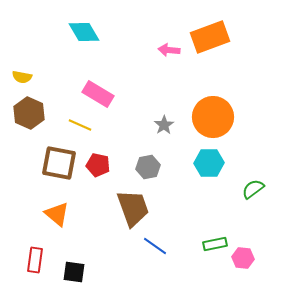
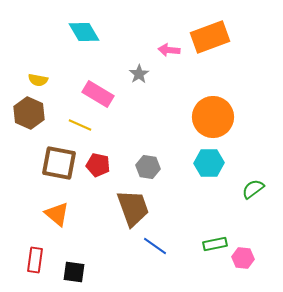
yellow semicircle: moved 16 px right, 3 px down
gray star: moved 25 px left, 51 px up
gray hexagon: rotated 20 degrees clockwise
